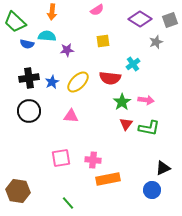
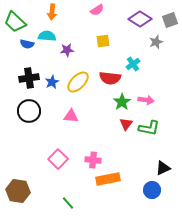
pink square: moved 3 px left, 1 px down; rotated 36 degrees counterclockwise
